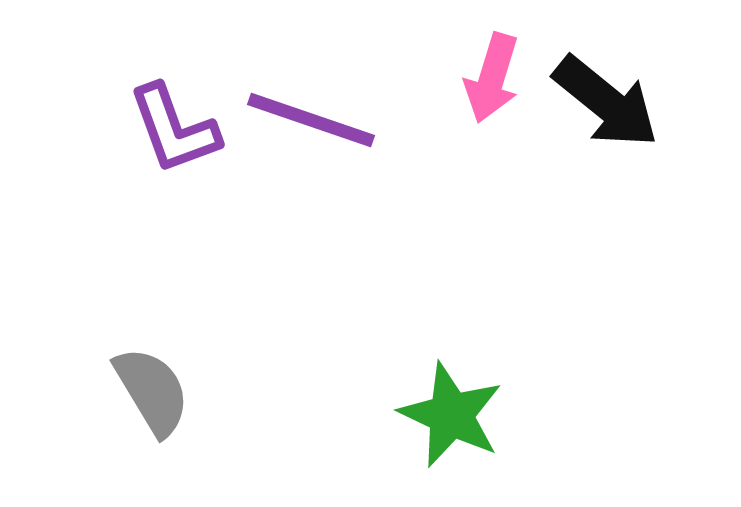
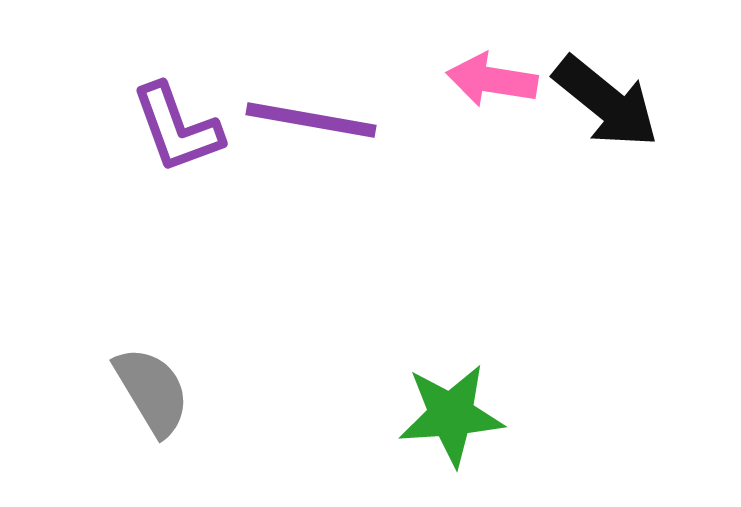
pink arrow: moved 2 px down; rotated 82 degrees clockwise
purple line: rotated 9 degrees counterclockwise
purple L-shape: moved 3 px right, 1 px up
green star: rotated 29 degrees counterclockwise
